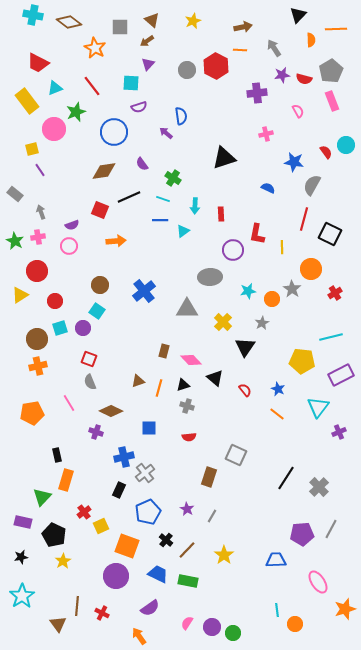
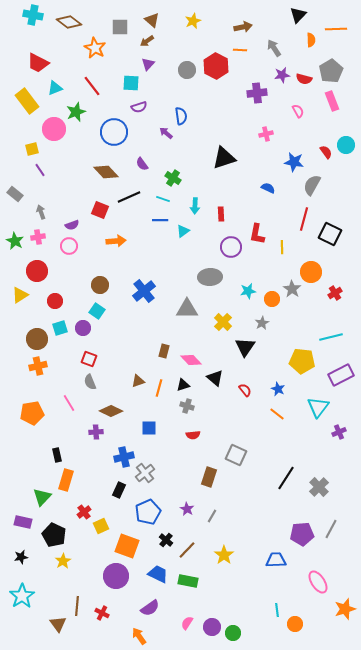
brown diamond at (104, 171): moved 2 px right, 1 px down; rotated 55 degrees clockwise
purple circle at (233, 250): moved 2 px left, 3 px up
orange circle at (311, 269): moved 3 px down
purple cross at (96, 432): rotated 24 degrees counterclockwise
red semicircle at (189, 437): moved 4 px right, 2 px up
